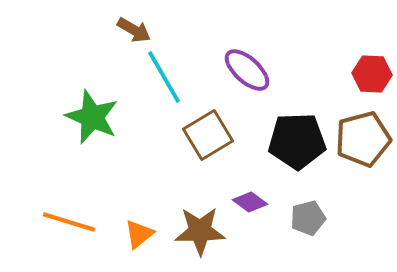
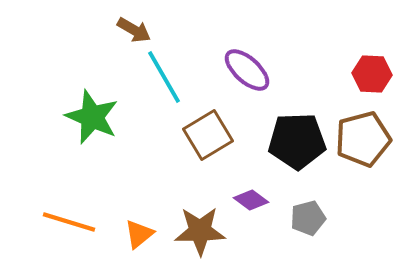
purple diamond: moved 1 px right, 2 px up
